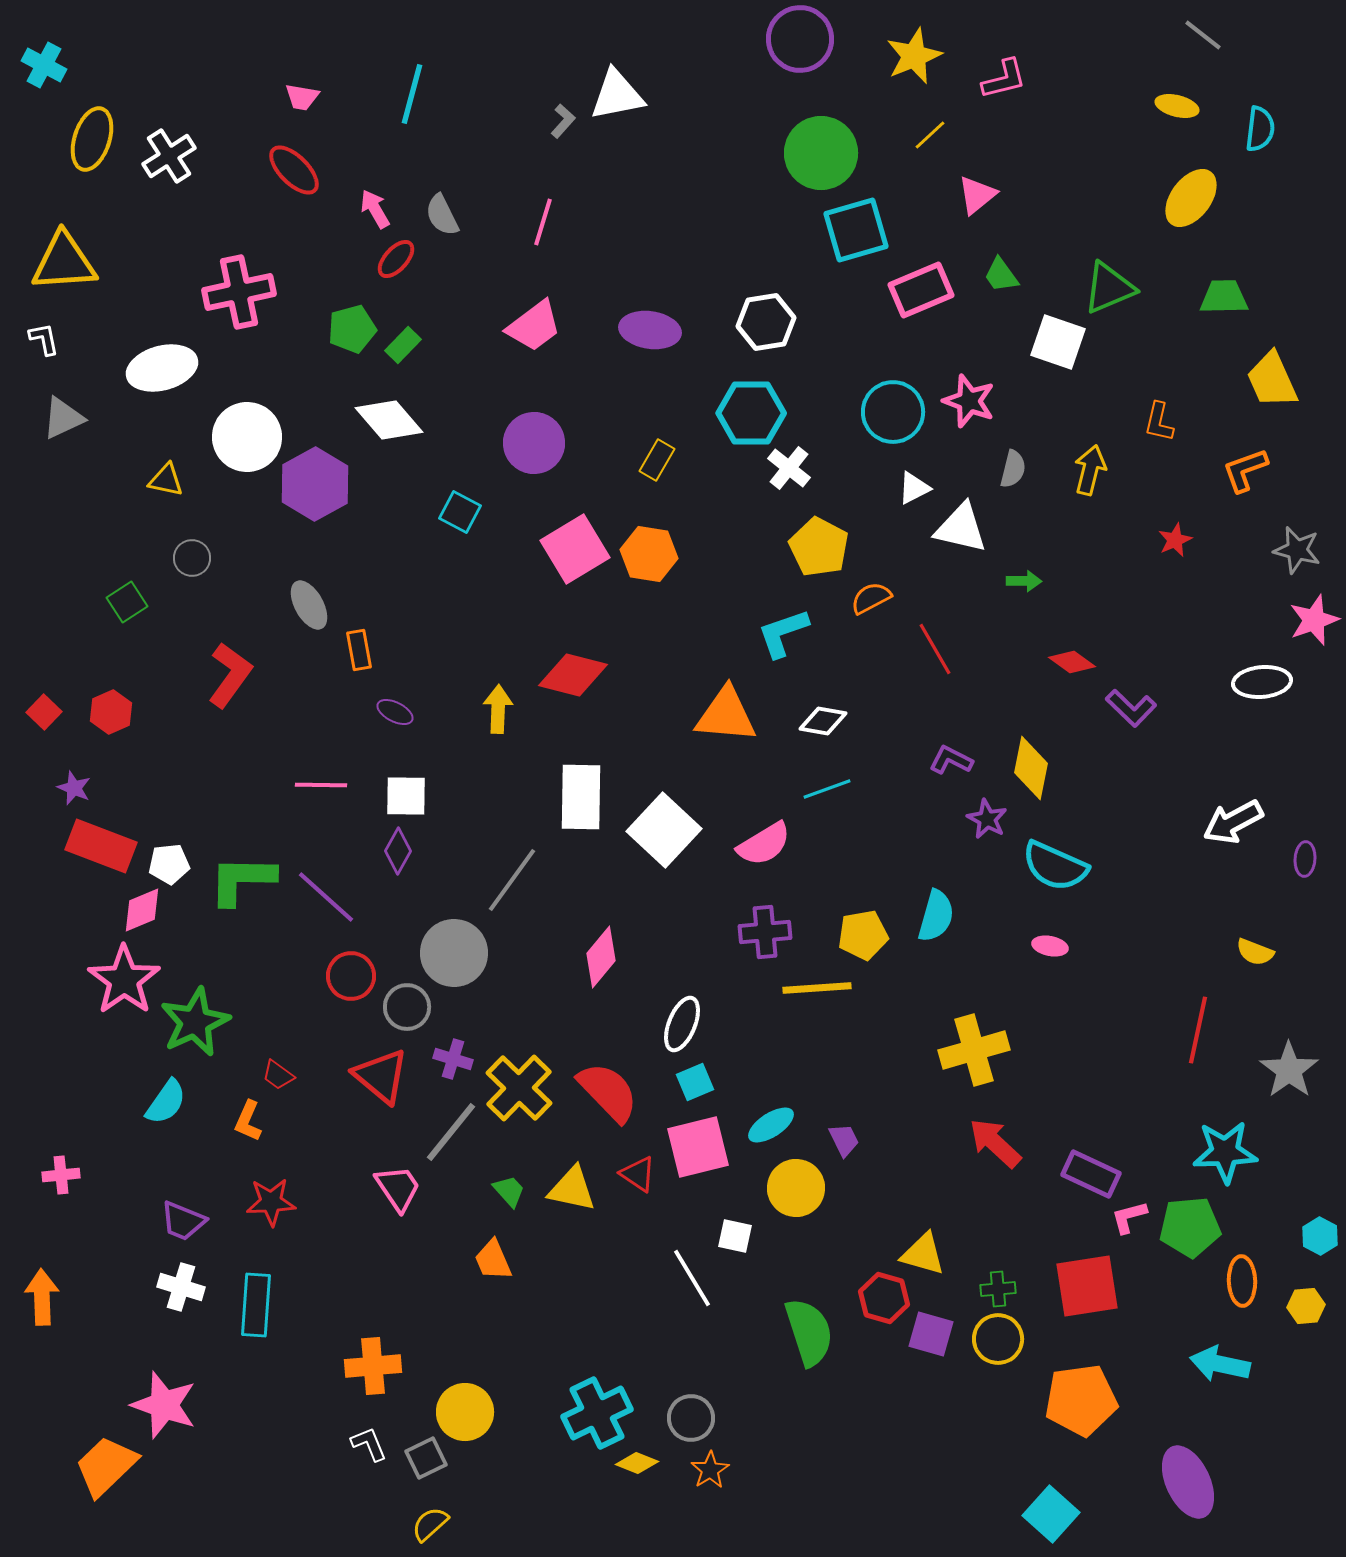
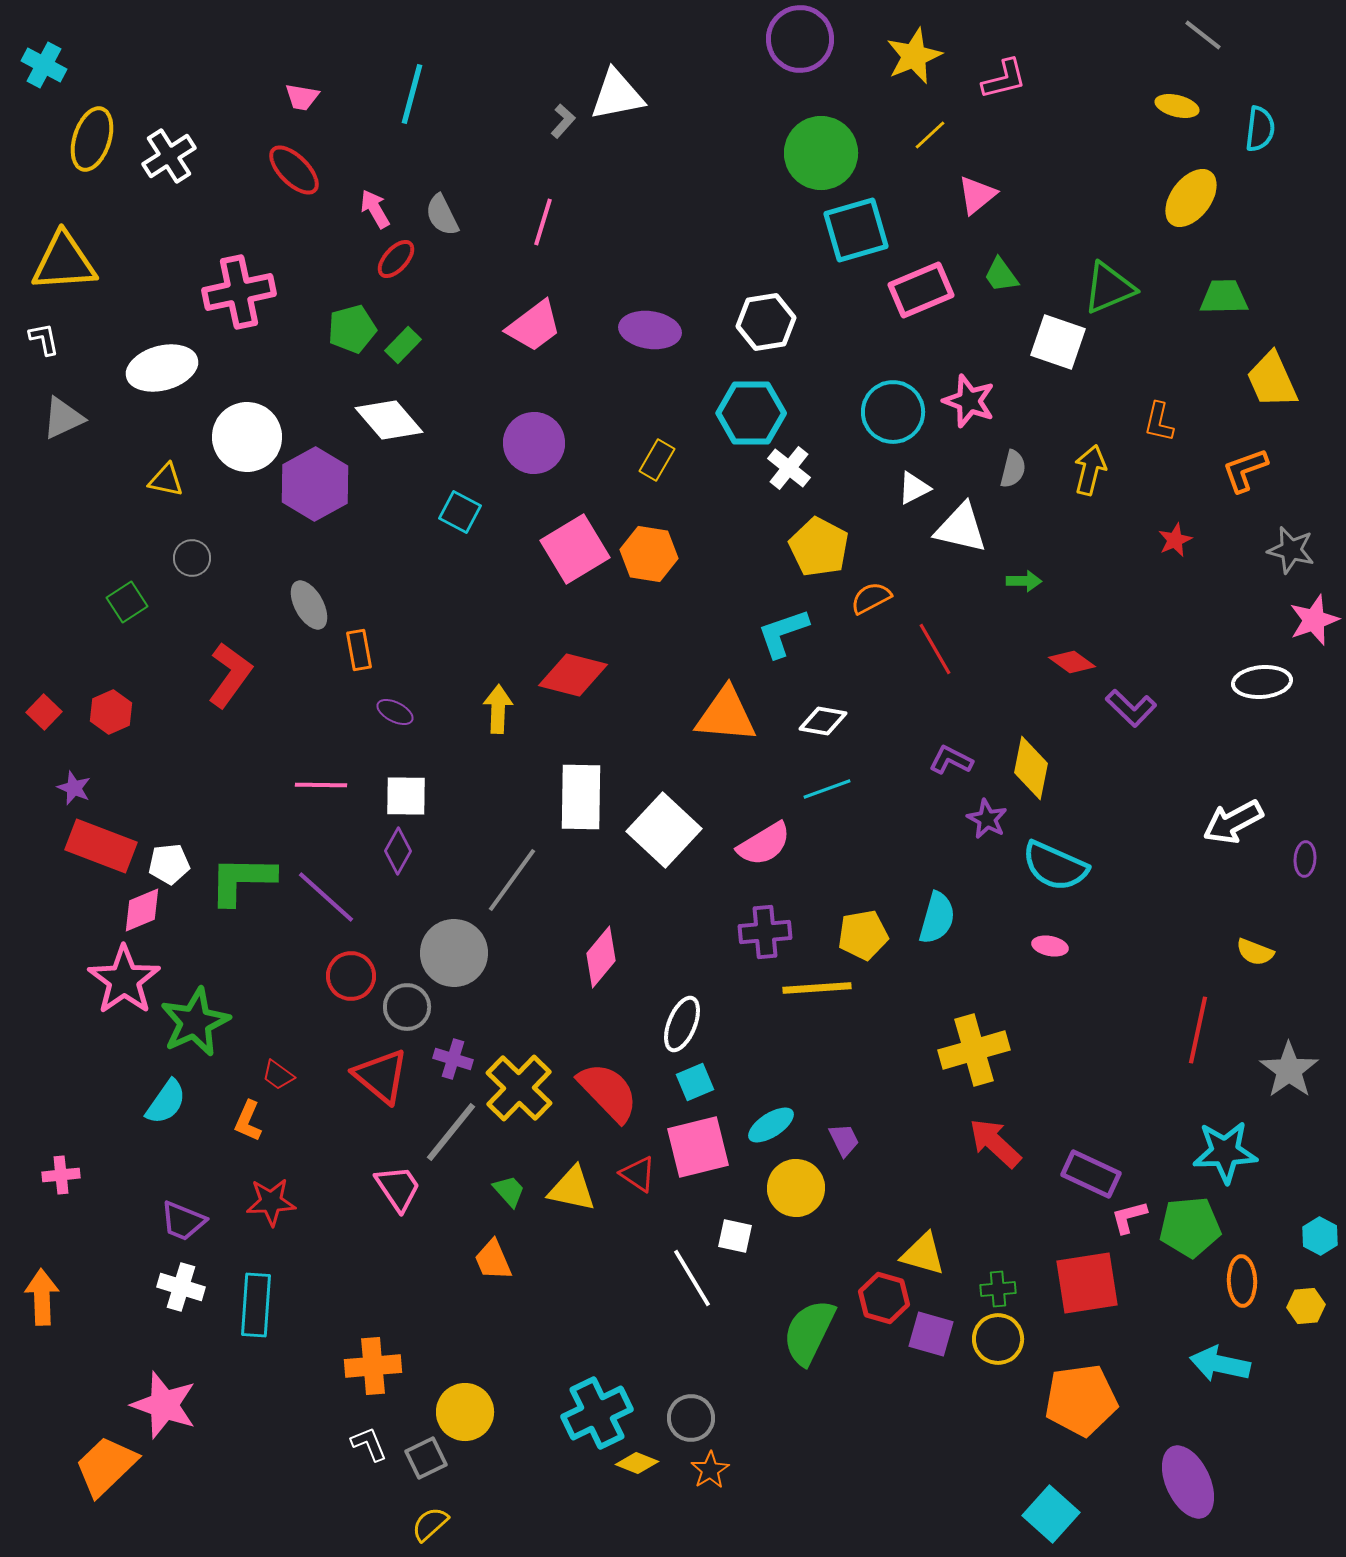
gray star at (1297, 550): moved 6 px left
cyan semicircle at (936, 916): moved 1 px right, 2 px down
red square at (1087, 1286): moved 3 px up
green semicircle at (809, 1332): rotated 136 degrees counterclockwise
